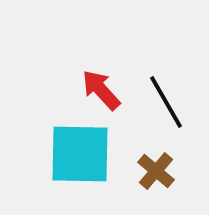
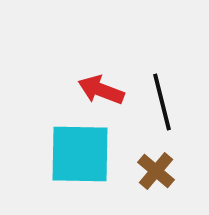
red arrow: rotated 27 degrees counterclockwise
black line: moved 4 px left; rotated 16 degrees clockwise
